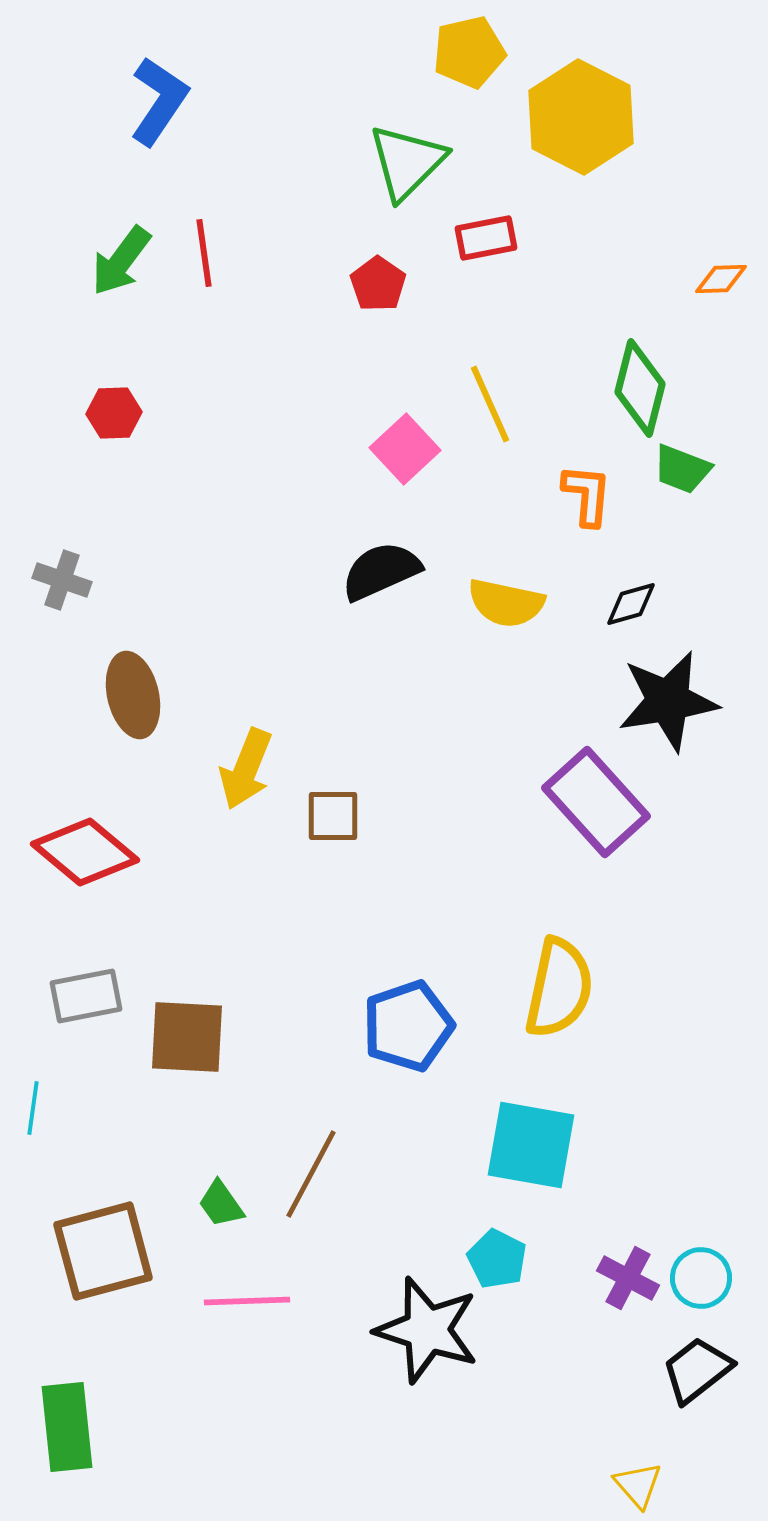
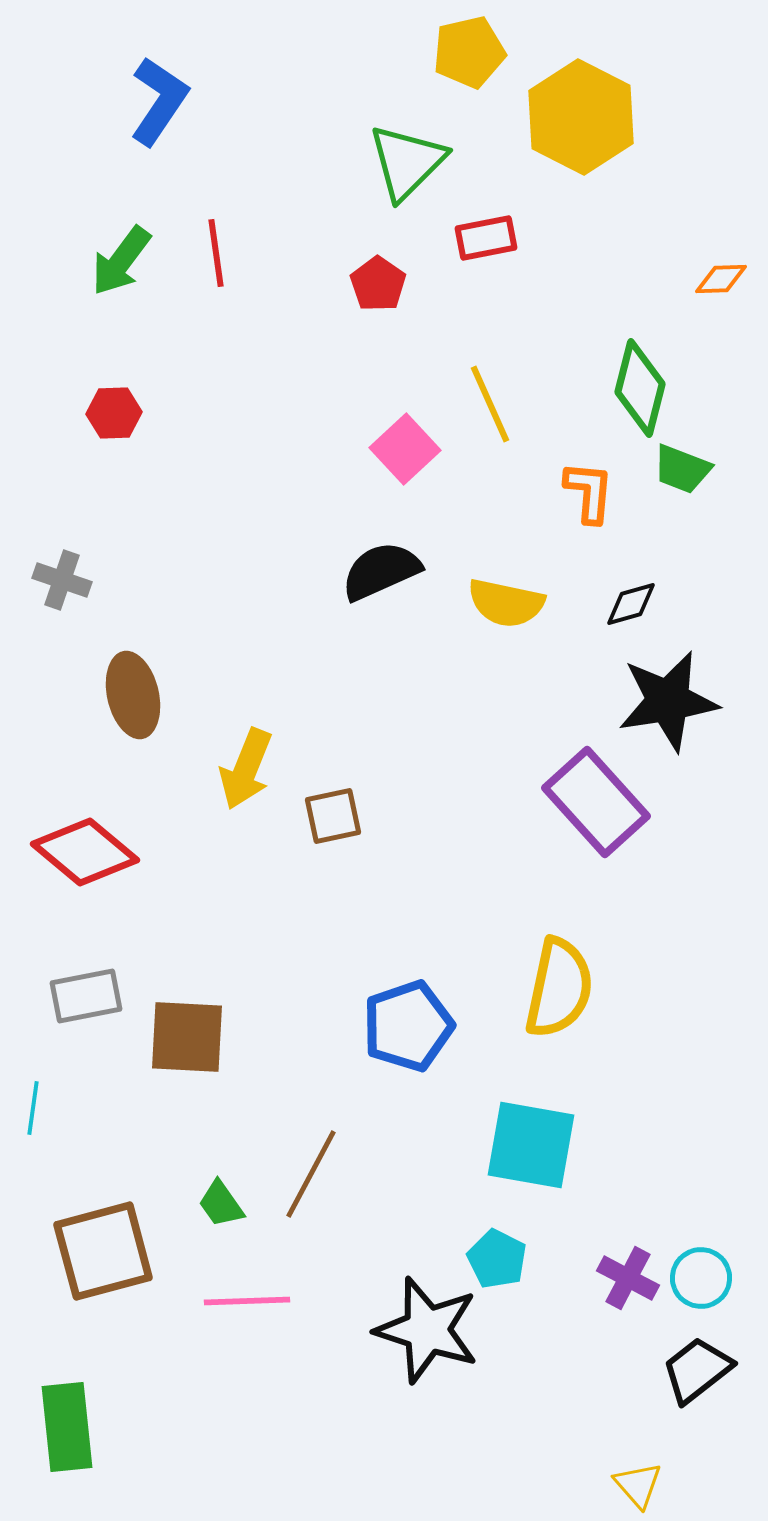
red line at (204, 253): moved 12 px right
orange L-shape at (587, 495): moved 2 px right, 3 px up
brown square at (333, 816): rotated 12 degrees counterclockwise
